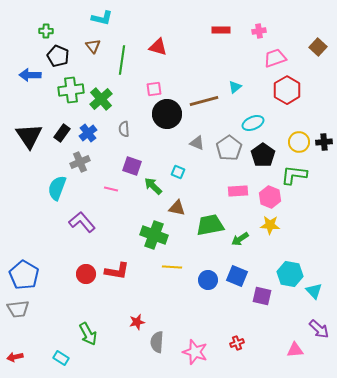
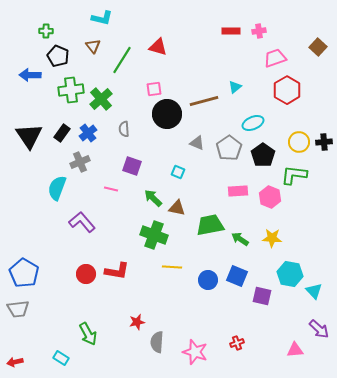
red rectangle at (221, 30): moved 10 px right, 1 px down
green line at (122, 60): rotated 24 degrees clockwise
green arrow at (153, 186): moved 12 px down
yellow star at (270, 225): moved 2 px right, 13 px down
green arrow at (240, 239): rotated 66 degrees clockwise
blue pentagon at (24, 275): moved 2 px up
red arrow at (15, 357): moved 5 px down
